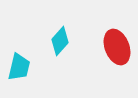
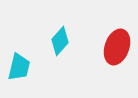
red ellipse: rotated 40 degrees clockwise
